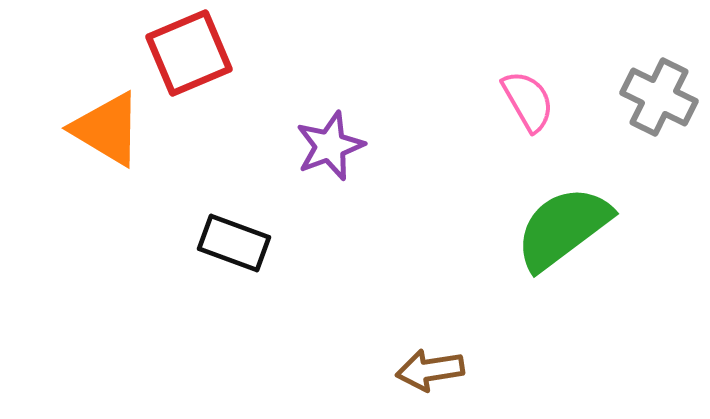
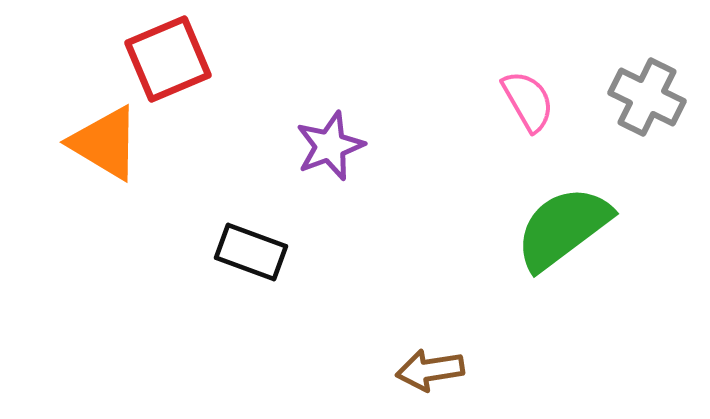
red square: moved 21 px left, 6 px down
gray cross: moved 12 px left
orange triangle: moved 2 px left, 14 px down
black rectangle: moved 17 px right, 9 px down
